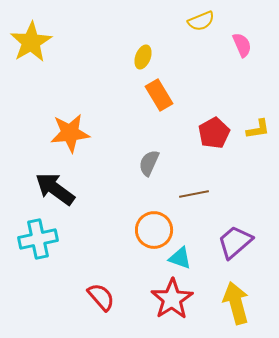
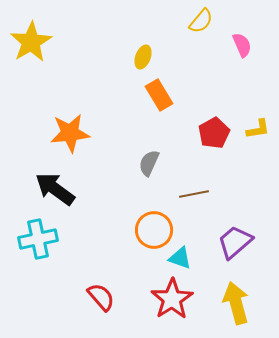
yellow semicircle: rotated 28 degrees counterclockwise
